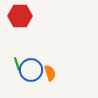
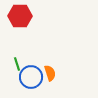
blue circle: moved 7 px down
